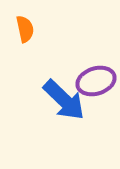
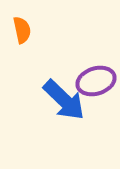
orange semicircle: moved 3 px left, 1 px down
